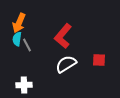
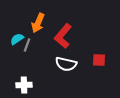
orange arrow: moved 19 px right
cyan semicircle: rotated 48 degrees clockwise
gray line: rotated 48 degrees clockwise
white semicircle: rotated 135 degrees counterclockwise
